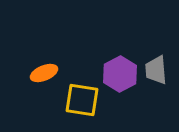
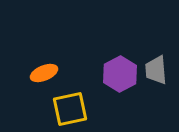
yellow square: moved 12 px left, 9 px down; rotated 21 degrees counterclockwise
